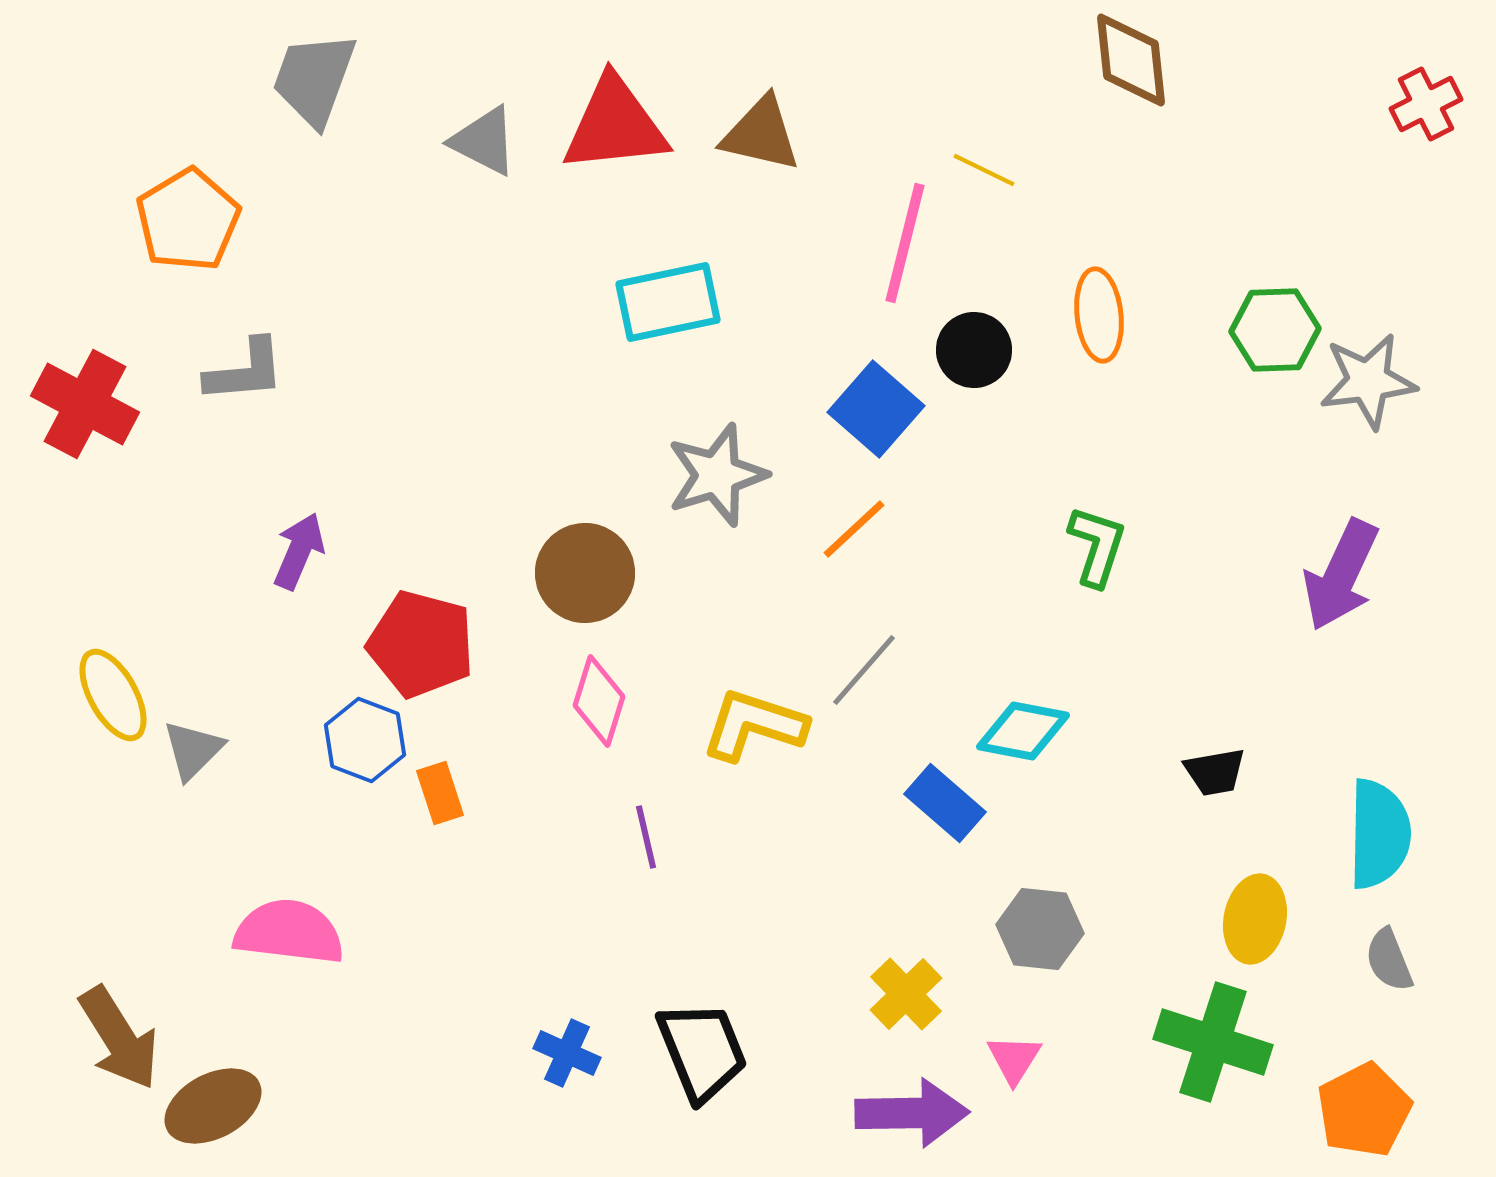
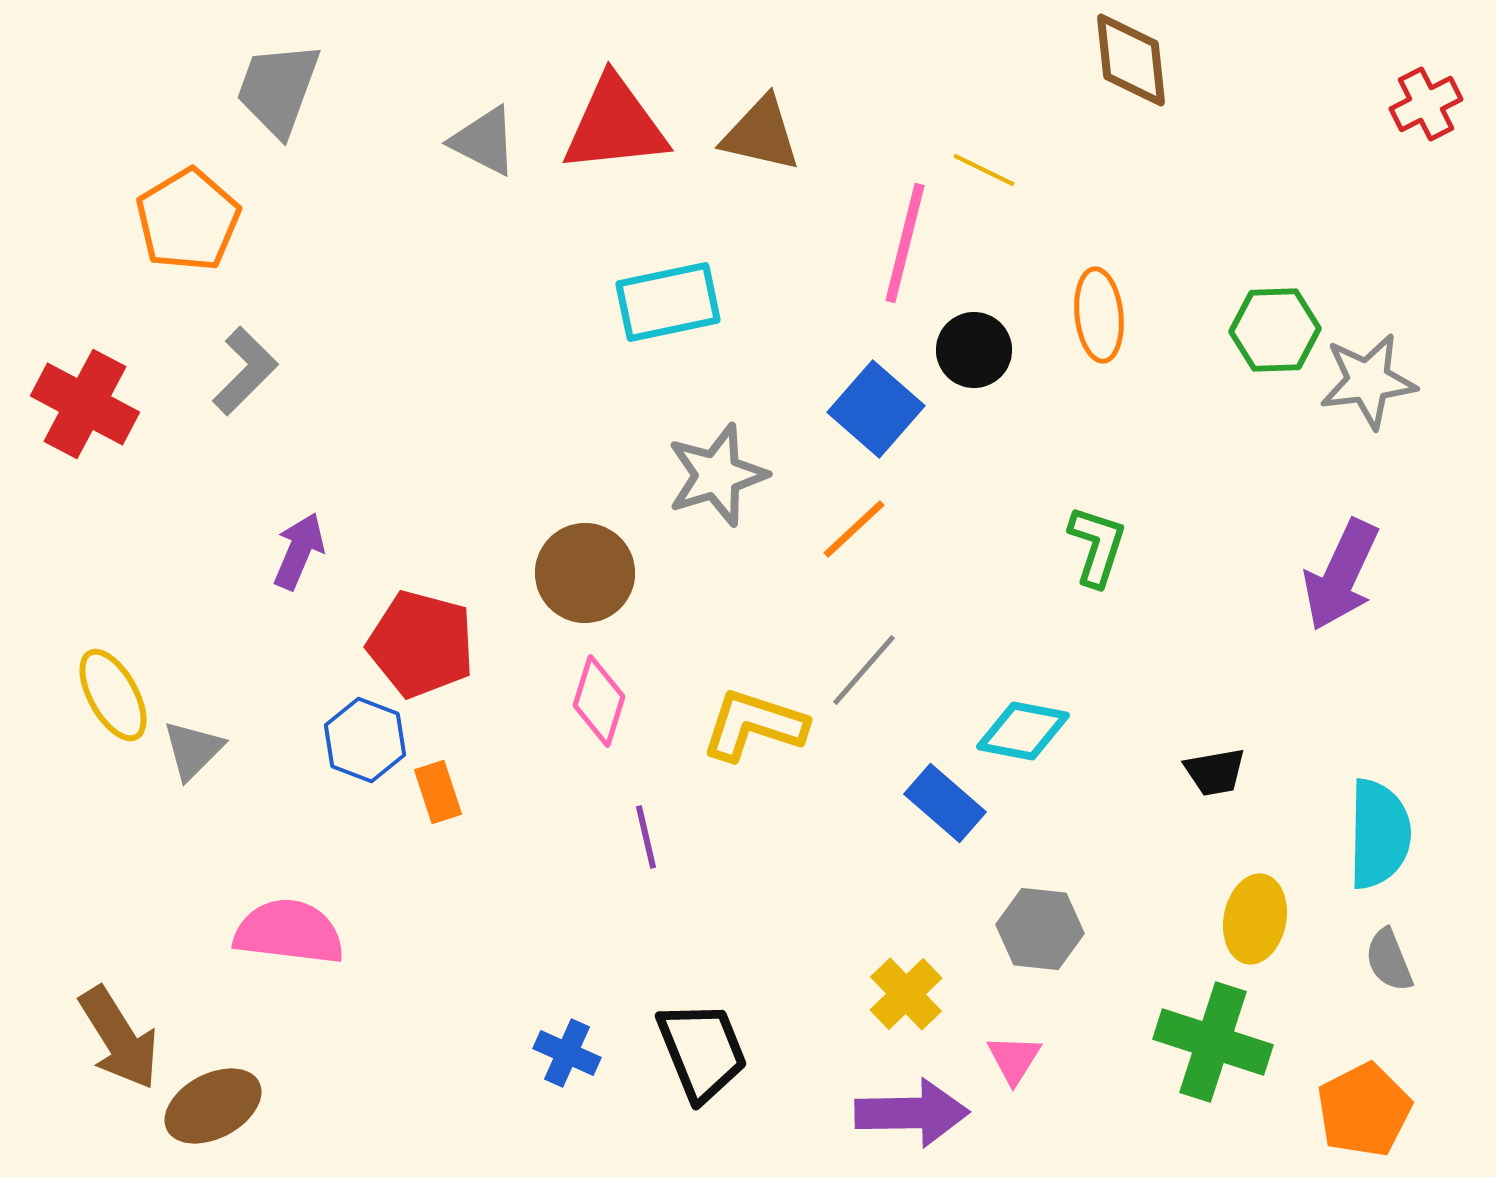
gray trapezoid at (314, 79): moved 36 px left, 10 px down
gray L-shape at (245, 371): rotated 40 degrees counterclockwise
orange rectangle at (440, 793): moved 2 px left, 1 px up
